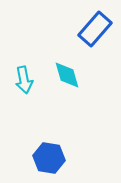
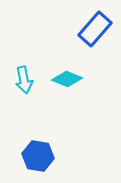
cyan diamond: moved 4 px down; rotated 52 degrees counterclockwise
blue hexagon: moved 11 px left, 2 px up
